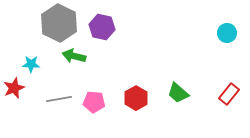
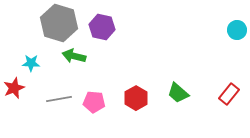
gray hexagon: rotated 9 degrees counterclockwise
cyan circle: moved 10 px right, 3 px up
cyan star: moved 1 px up
